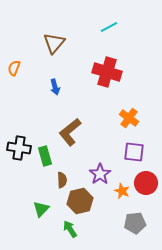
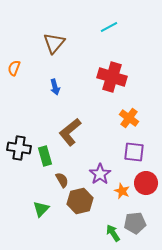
red cross: moved 5 px right, 5 px down
brown semicircle: rotated 28 degrees counterclockwise
green arrow: moved 43 px right, 4 px down
